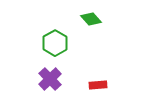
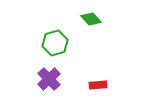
green hexagon: rotated 15 degrees clockwise
purple cross: moved 1 px left
